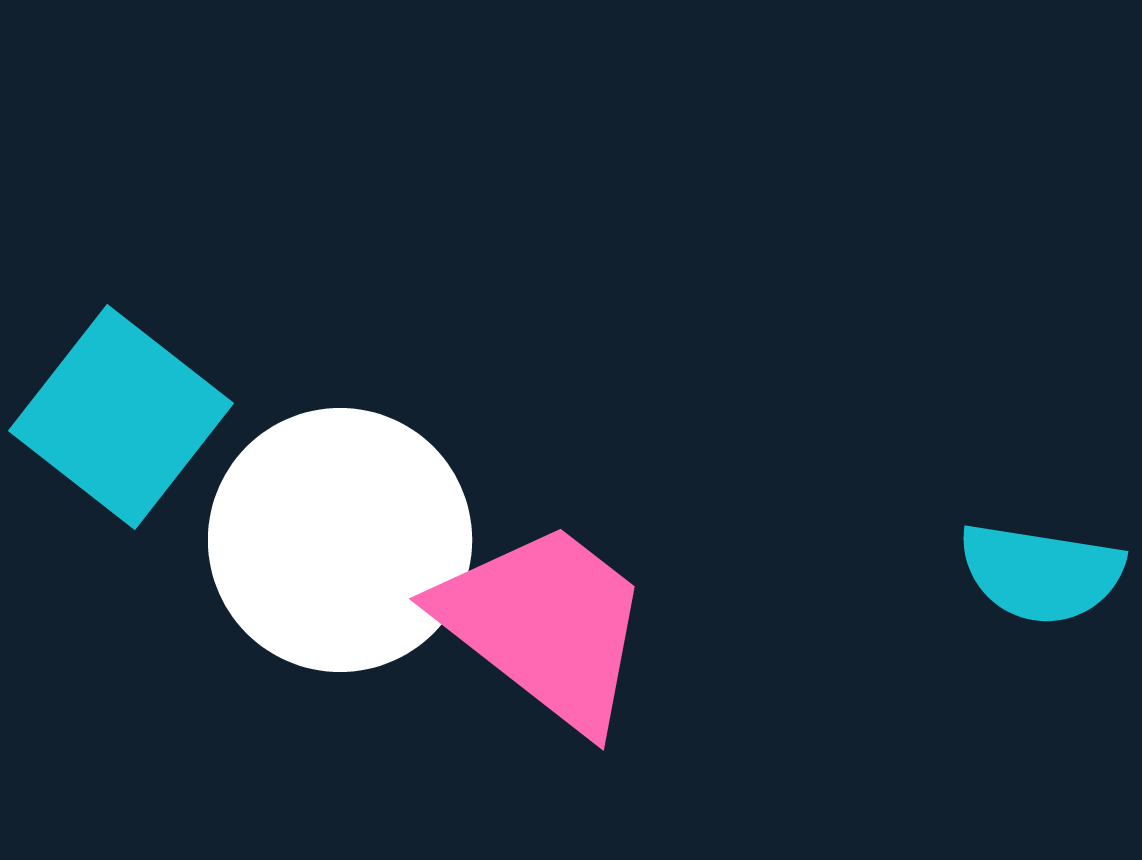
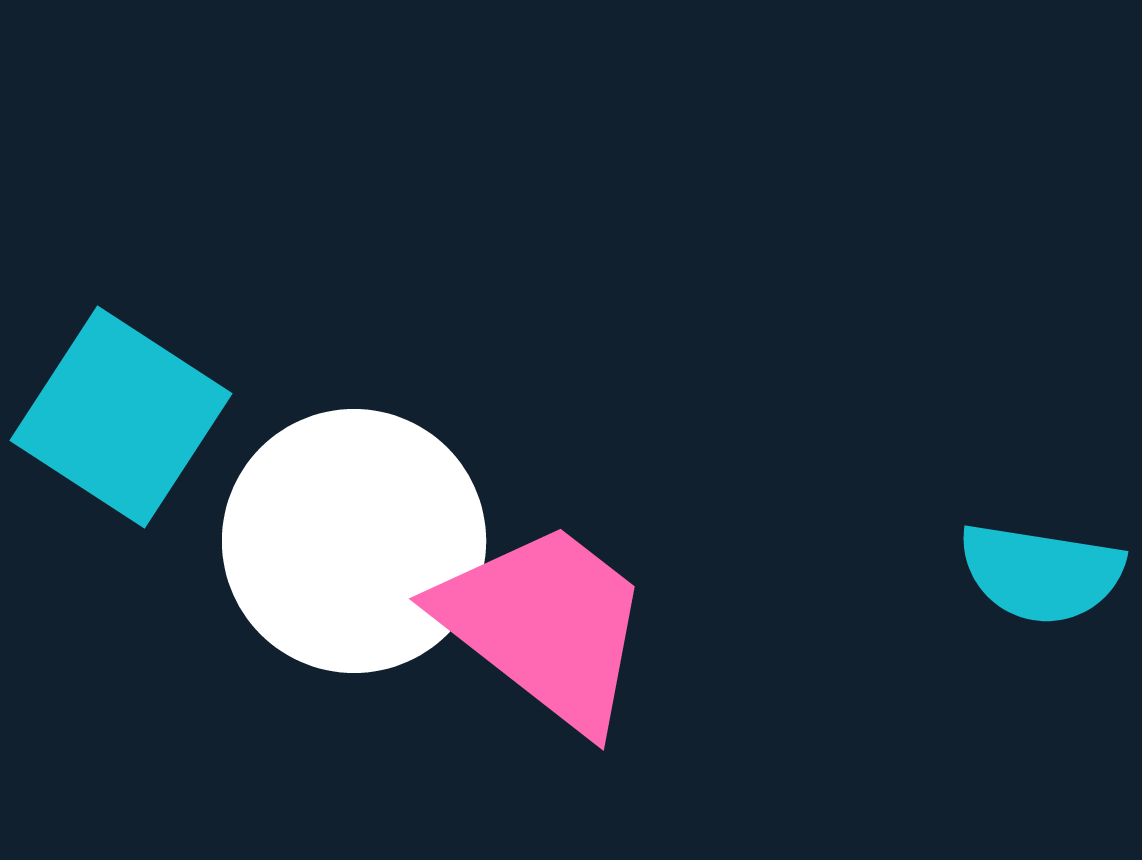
cyan square: rotated 5 degrees counterclockwise
white circle: moved 14 px right, 1 px down
